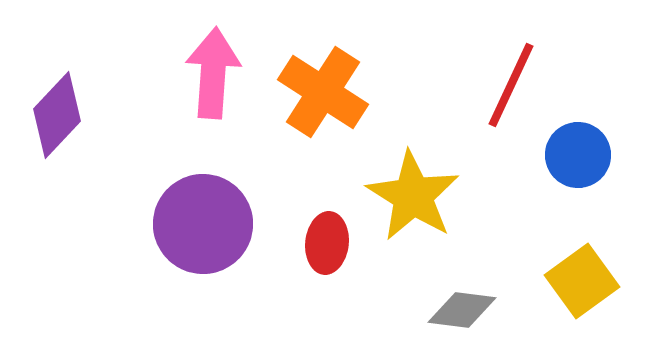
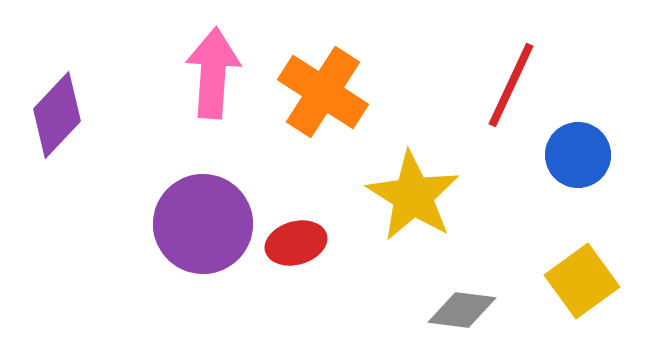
red ellipse: moved 31 px left; rotated 68 degrees clockwise
